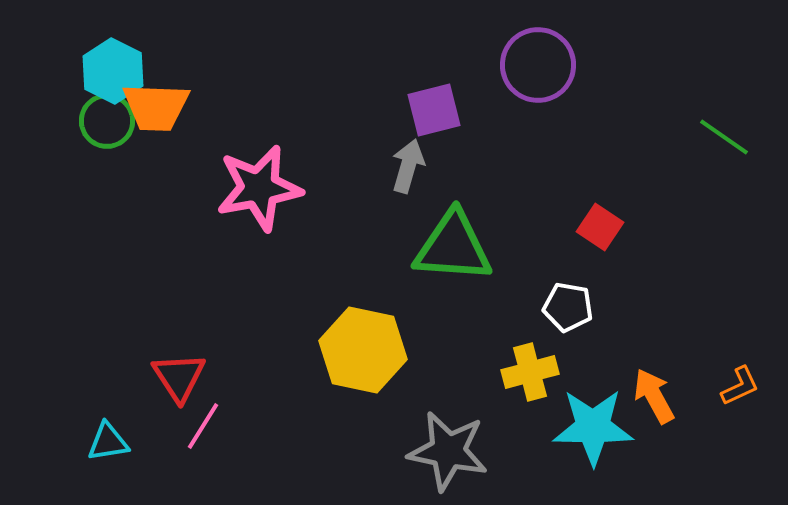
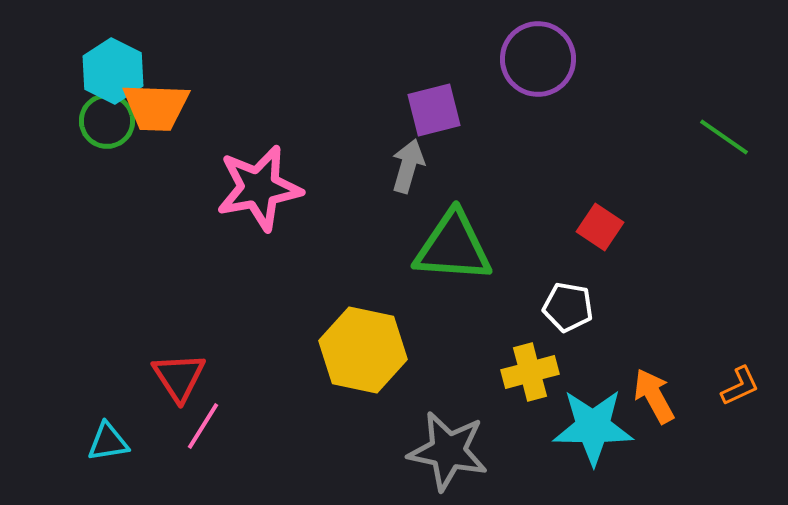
purple circle: moved 6 px up
